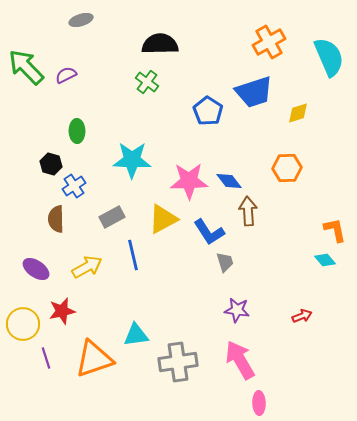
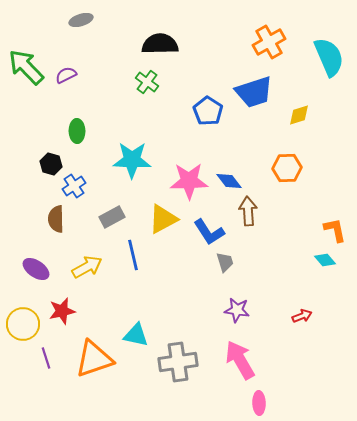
yellow diamond: moved 1 px right, 2 px down
cyan triangle: rotated 20 degrees clockwise
